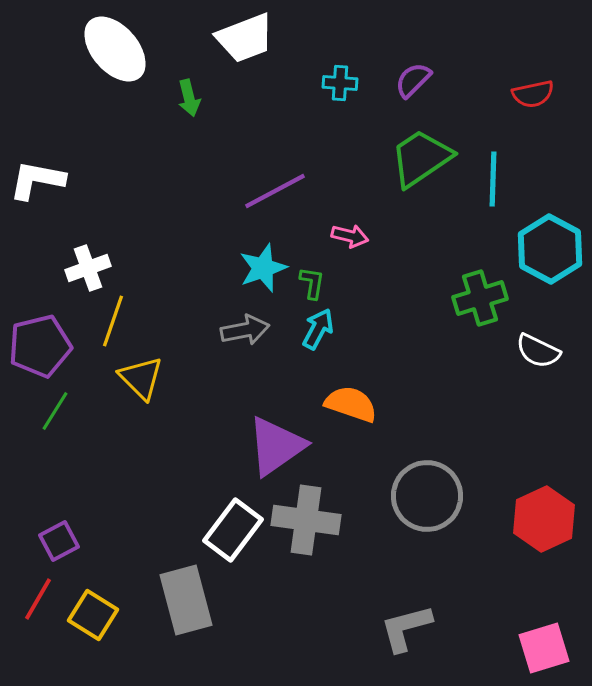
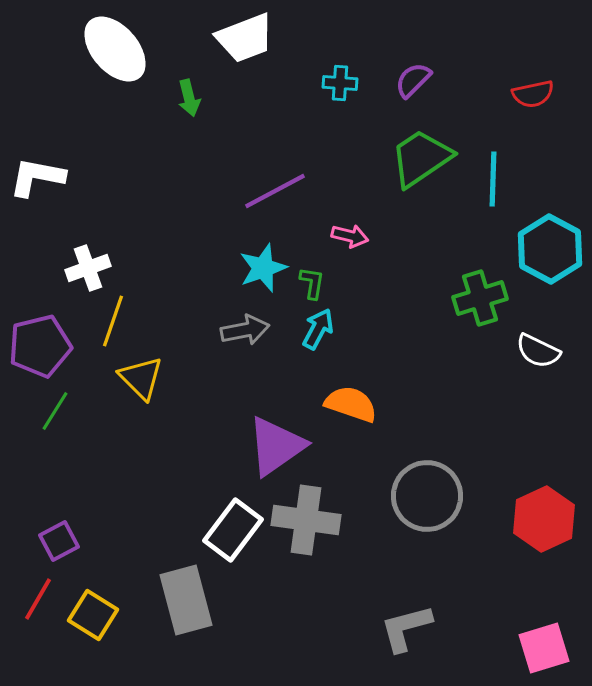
white L-shape: moved 3 px up
